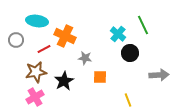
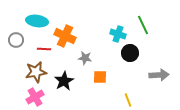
cyan cross: rotated 21 degrees counterclockwise
red line: rotated 32 degrees clockwise
